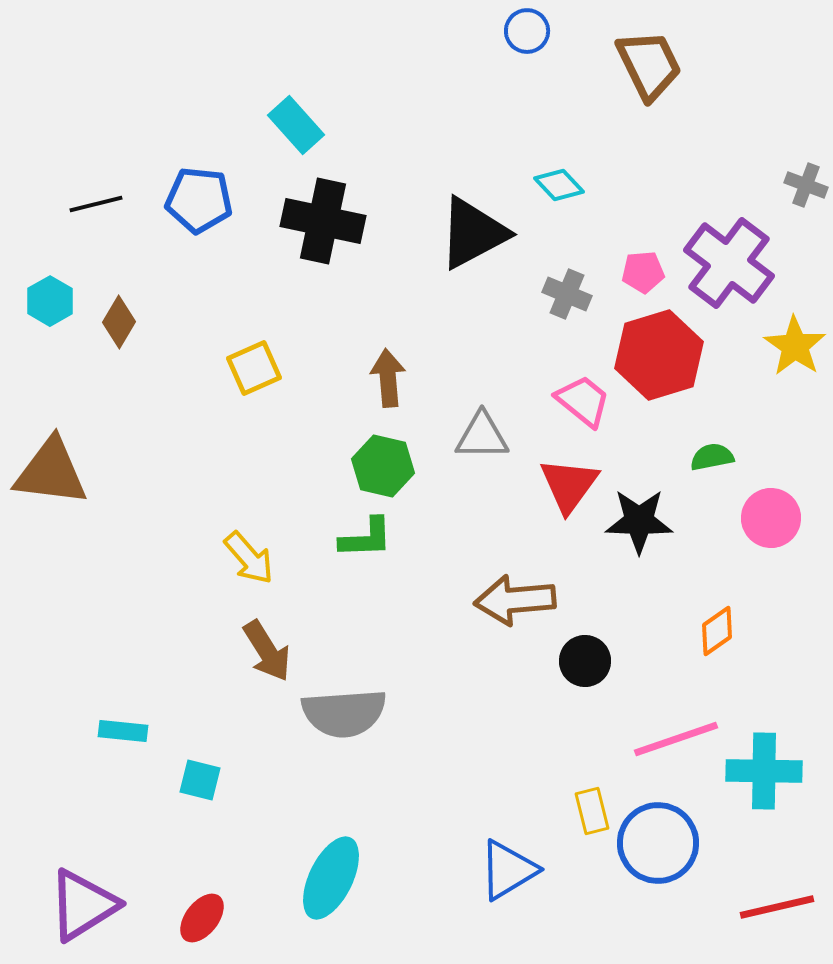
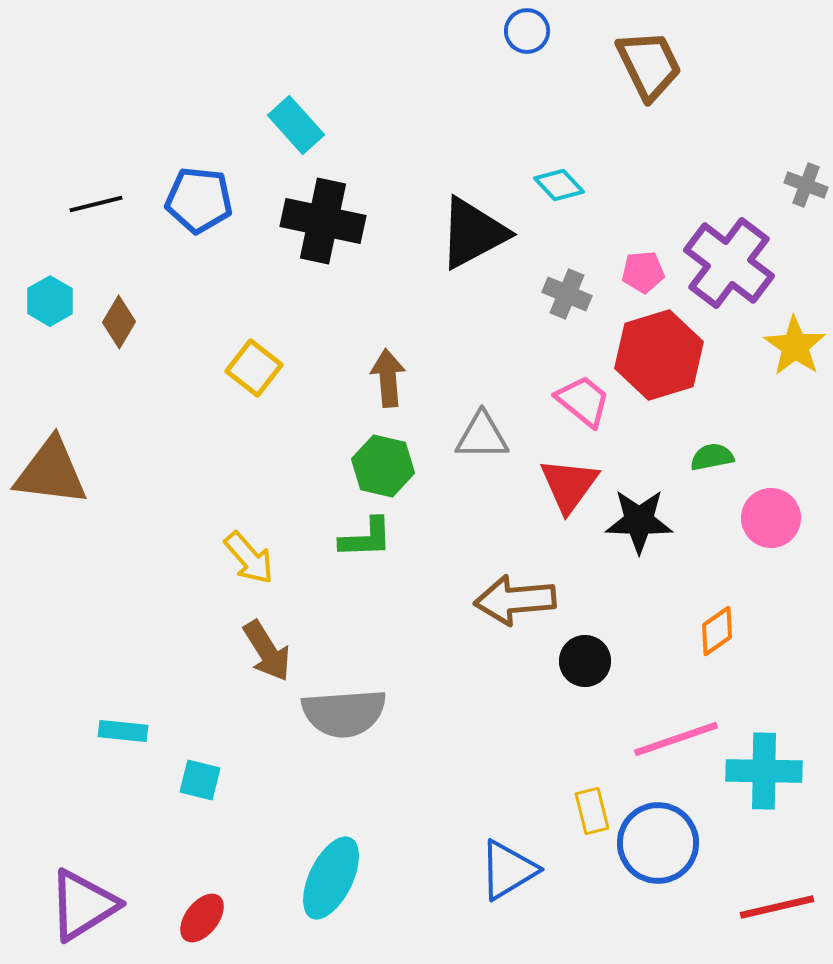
yellow square at (254, 368): rotated 28 degrees counterclockwise
